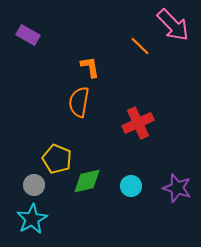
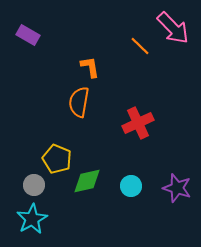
pink arrow: moved 3 px down
